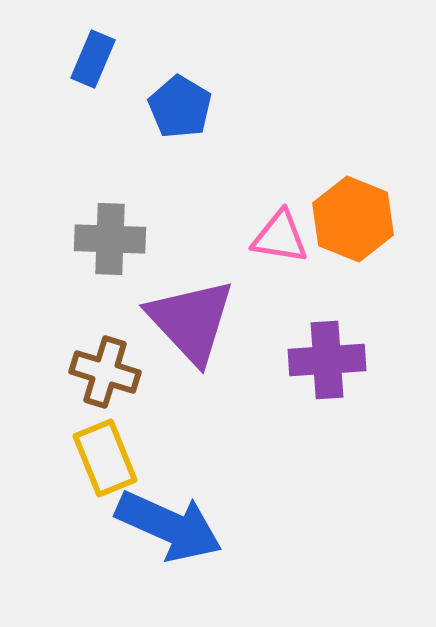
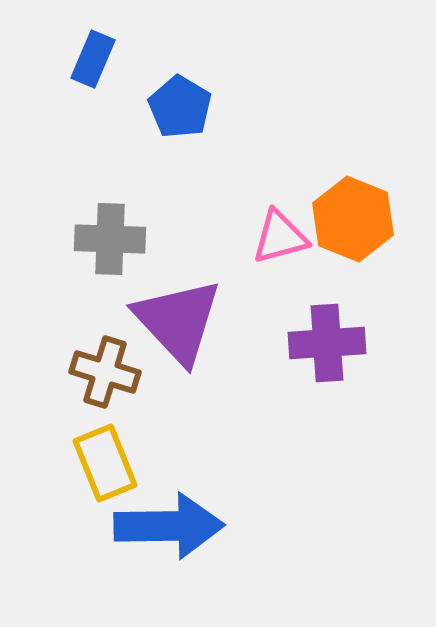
pink triangle: rotated 24 degrees counterclockwise
purple triangle: moved 13 px left
purple cross: moved 17 px up
yellow rectangle: moved 5 px down
blue arrow: rotated 25 degrees counterclockwise
